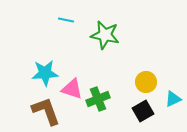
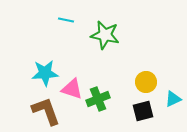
black square: rotated 15 degrees clockwise
